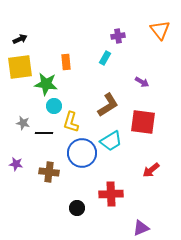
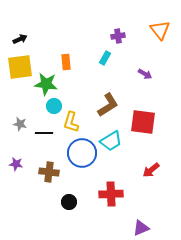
purple arrow: moved 3 px right, 8 px up
gray star: moved 3 px left, 1 px down
black circle: moved 8 px left, 6 px up
